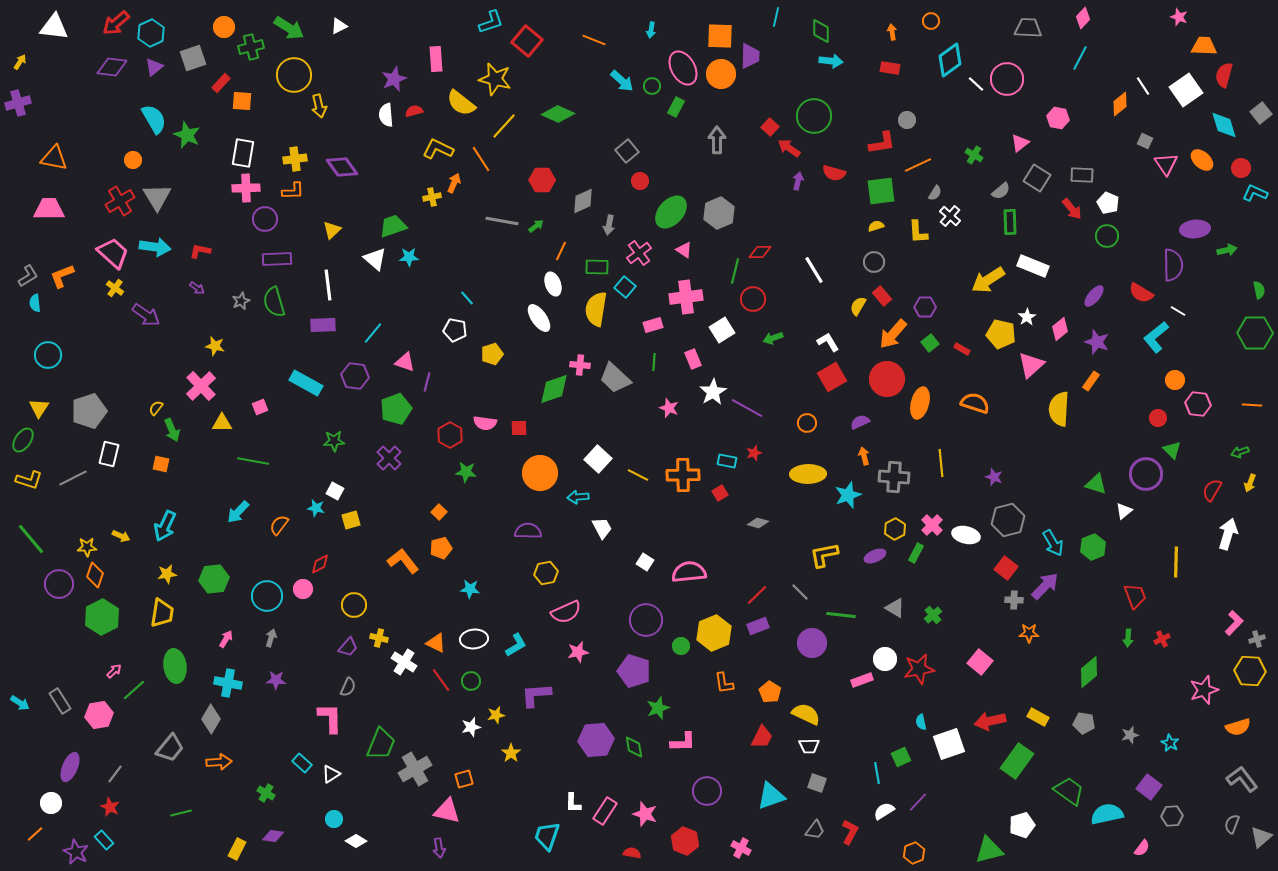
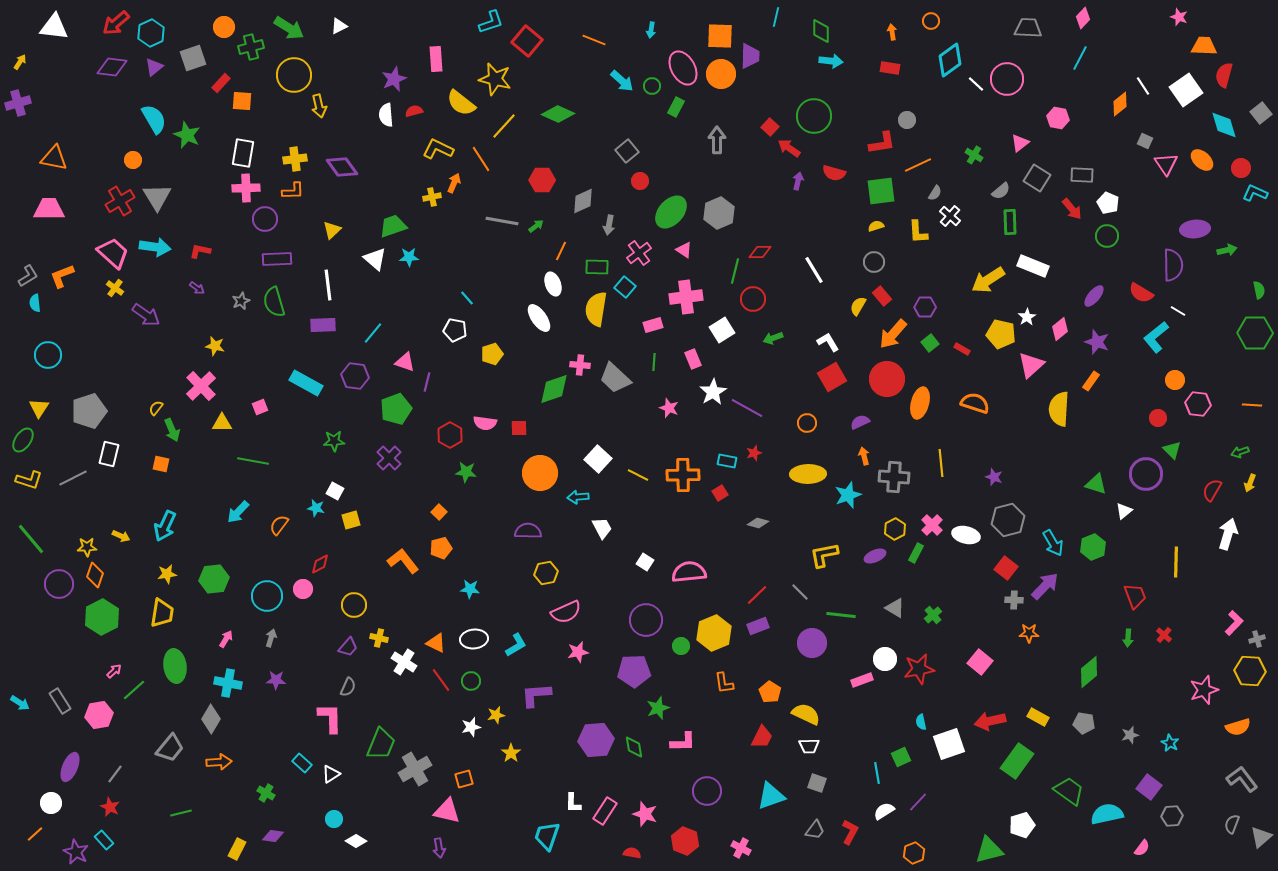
red cross at (1162, 639): moved 2 px right, 4 px up; rotated 21 degrees counterclockwise
purple pentagon at (634, 671): rotated 20 degrees counterclockwise
